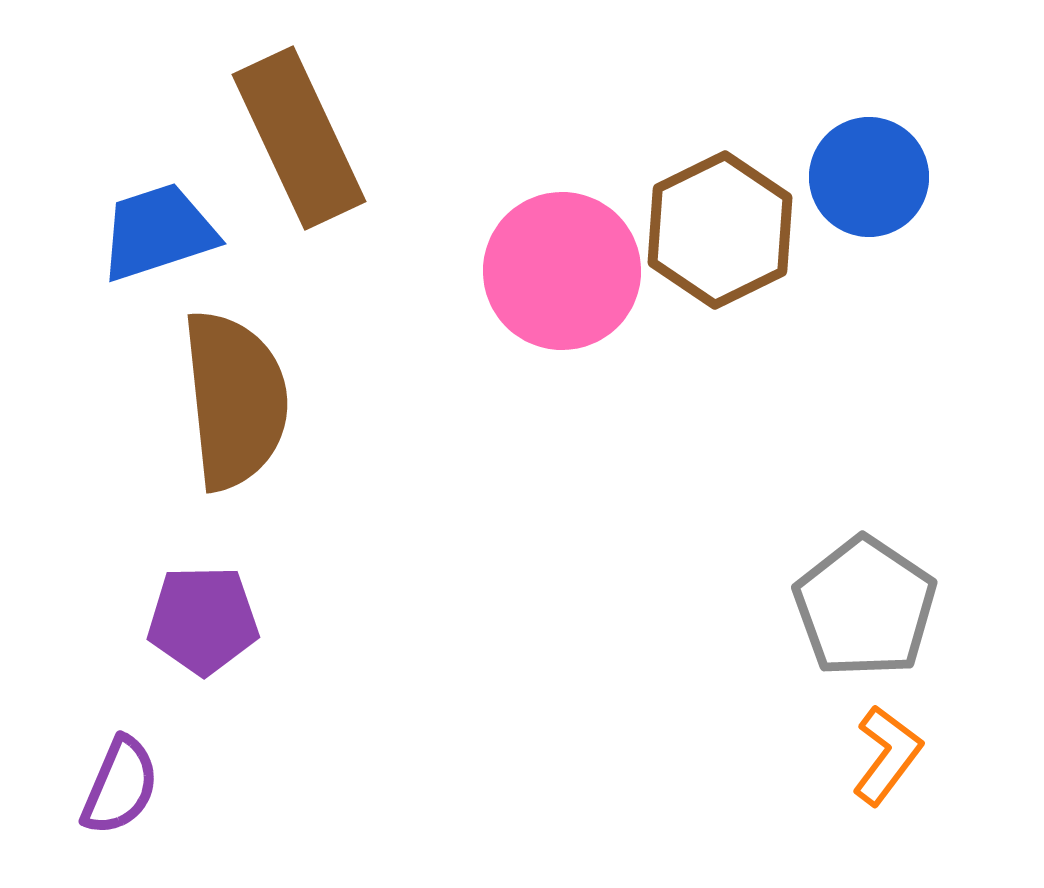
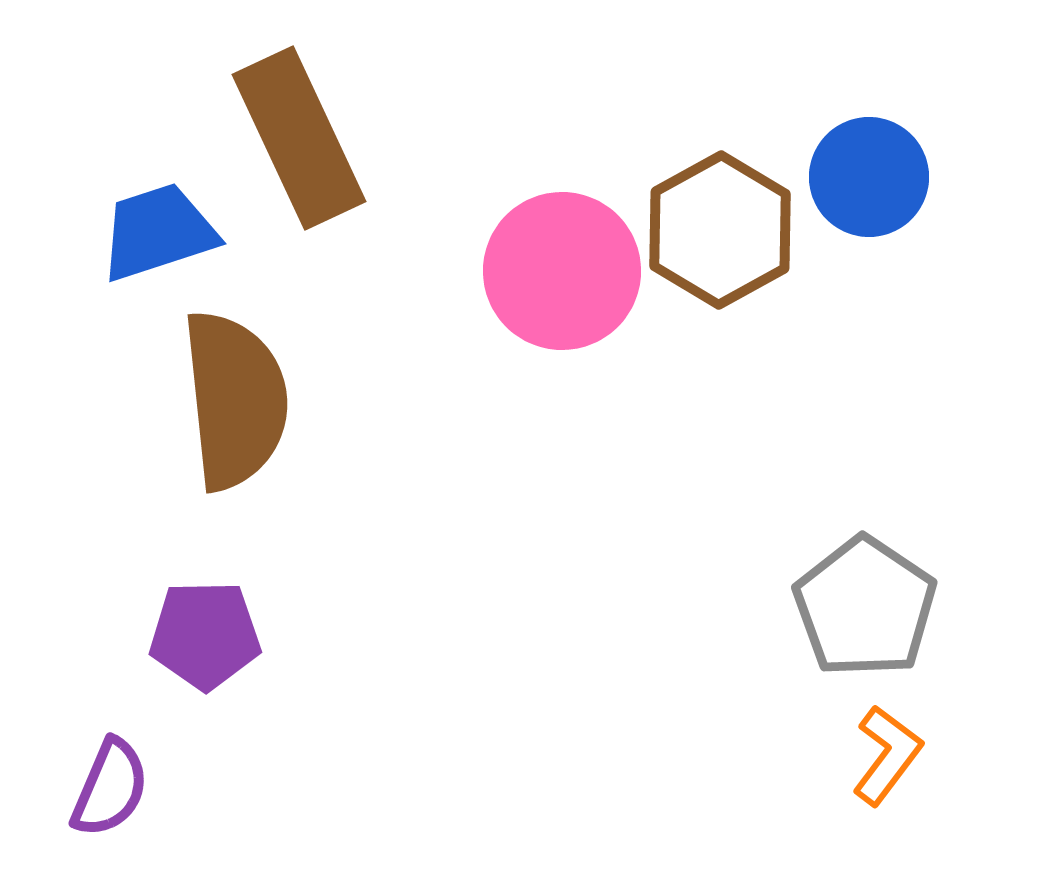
brown hexagon: rotated 3 degrees counterclockwise
purple pentagon: moved 2 px right, 15 px down
purple semicircle: moved 10 px left, 2 px down
